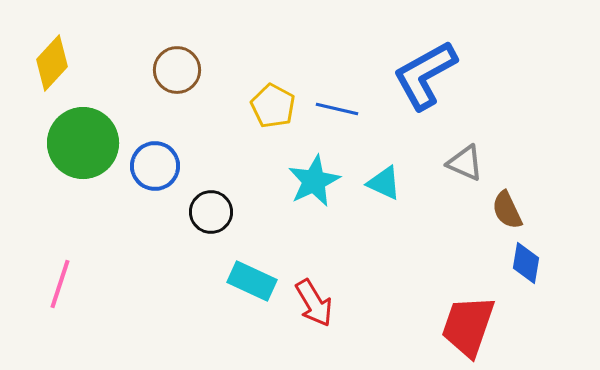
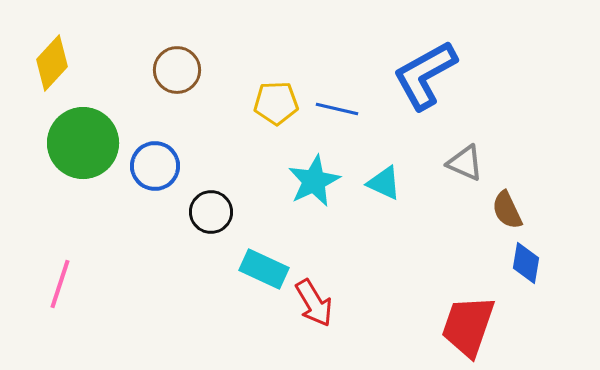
yellow pentagon: moved 3 px right, 3 px up; rotated 30 degrees counterclockwise
cyan rectangle: moved 12 px right, 12 px up
